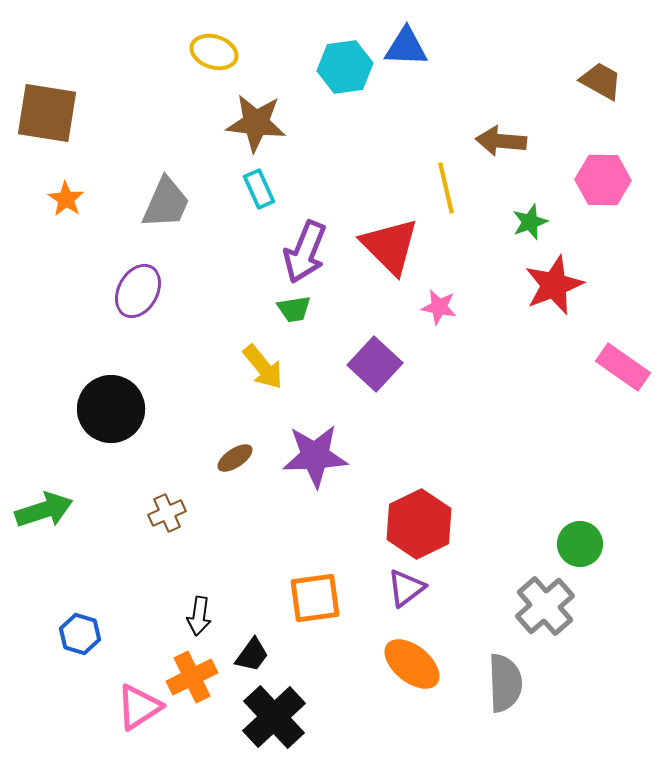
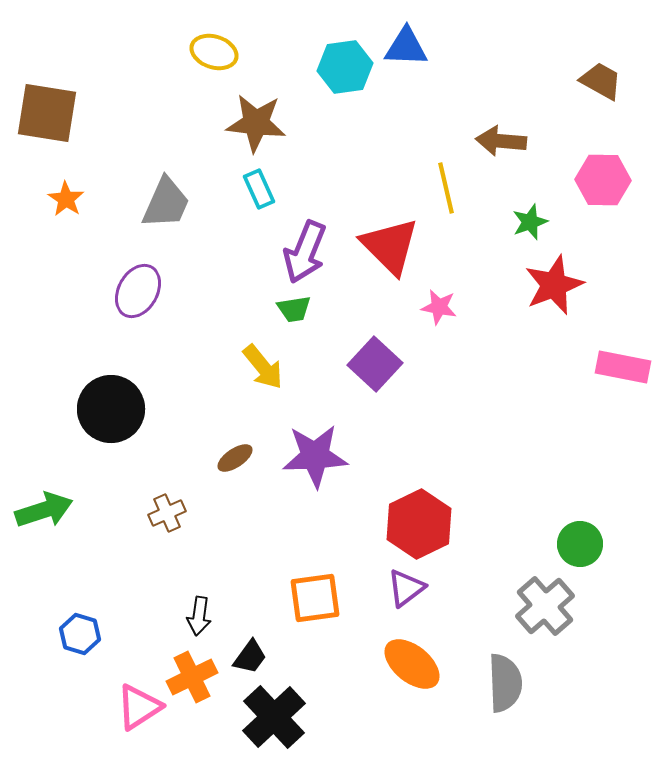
pink rectangle: rotated 24 degrees counterclockwise
black trapezoid: moved 2 px left, 2 px down
